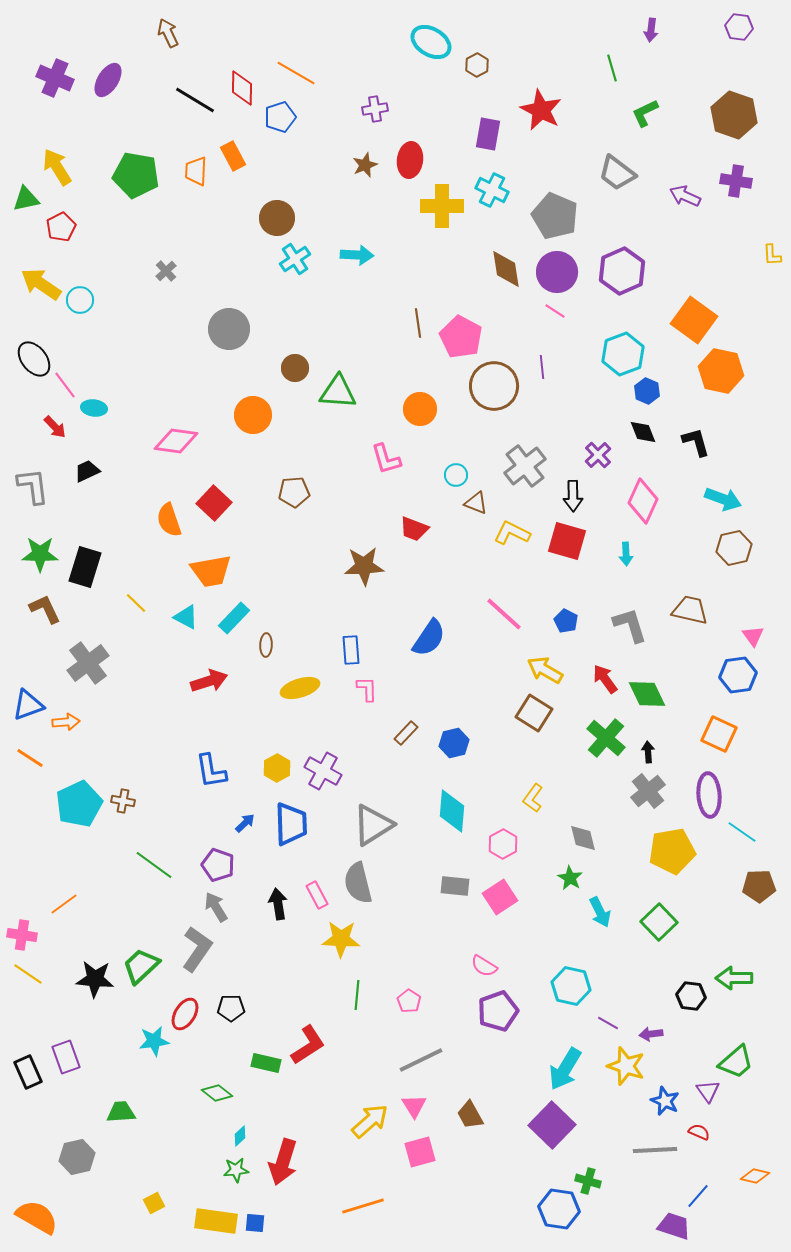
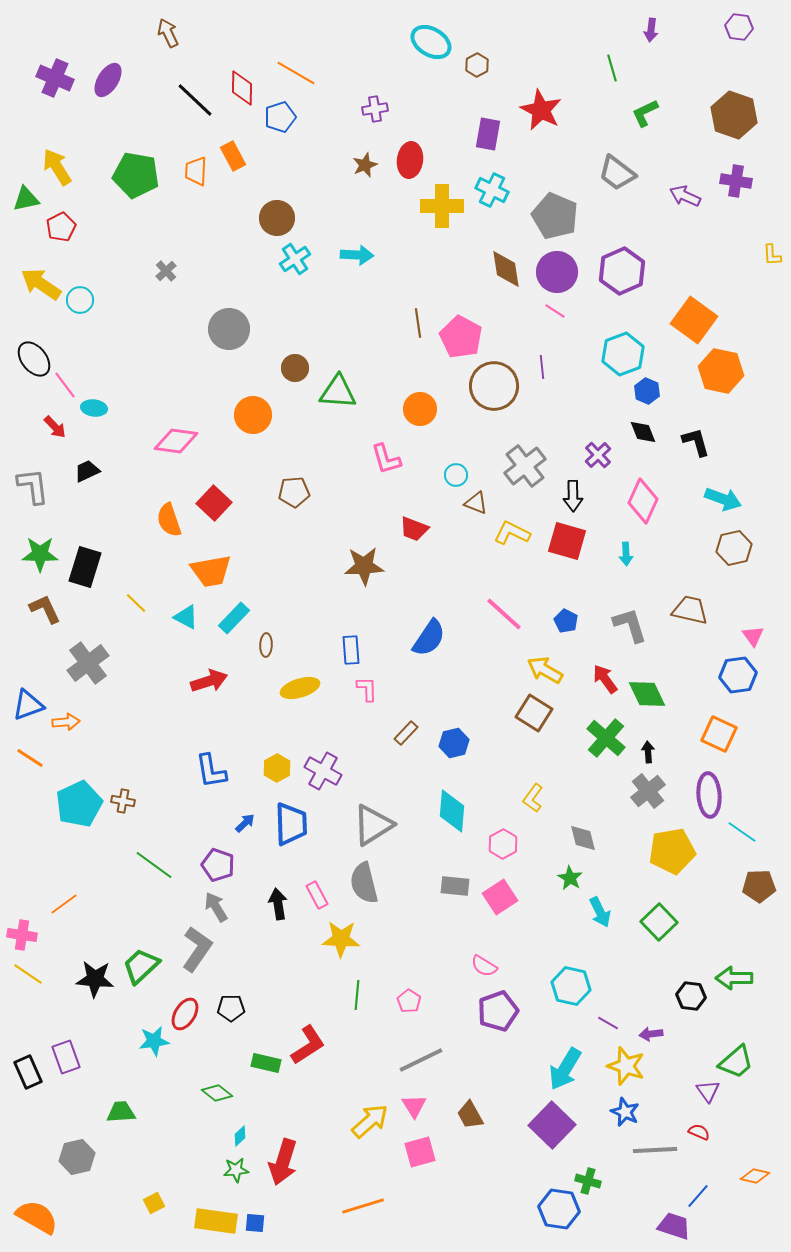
black line at (195, 100): rotated 12 degrees clockwise
gray semicircle at (358, 883): moved 6 px right
blue star at (665, 1101): moved 40 px left, 11 px down
